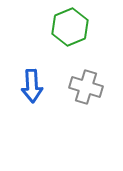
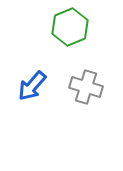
blue arrow: rotated 44 degrees clockwise
